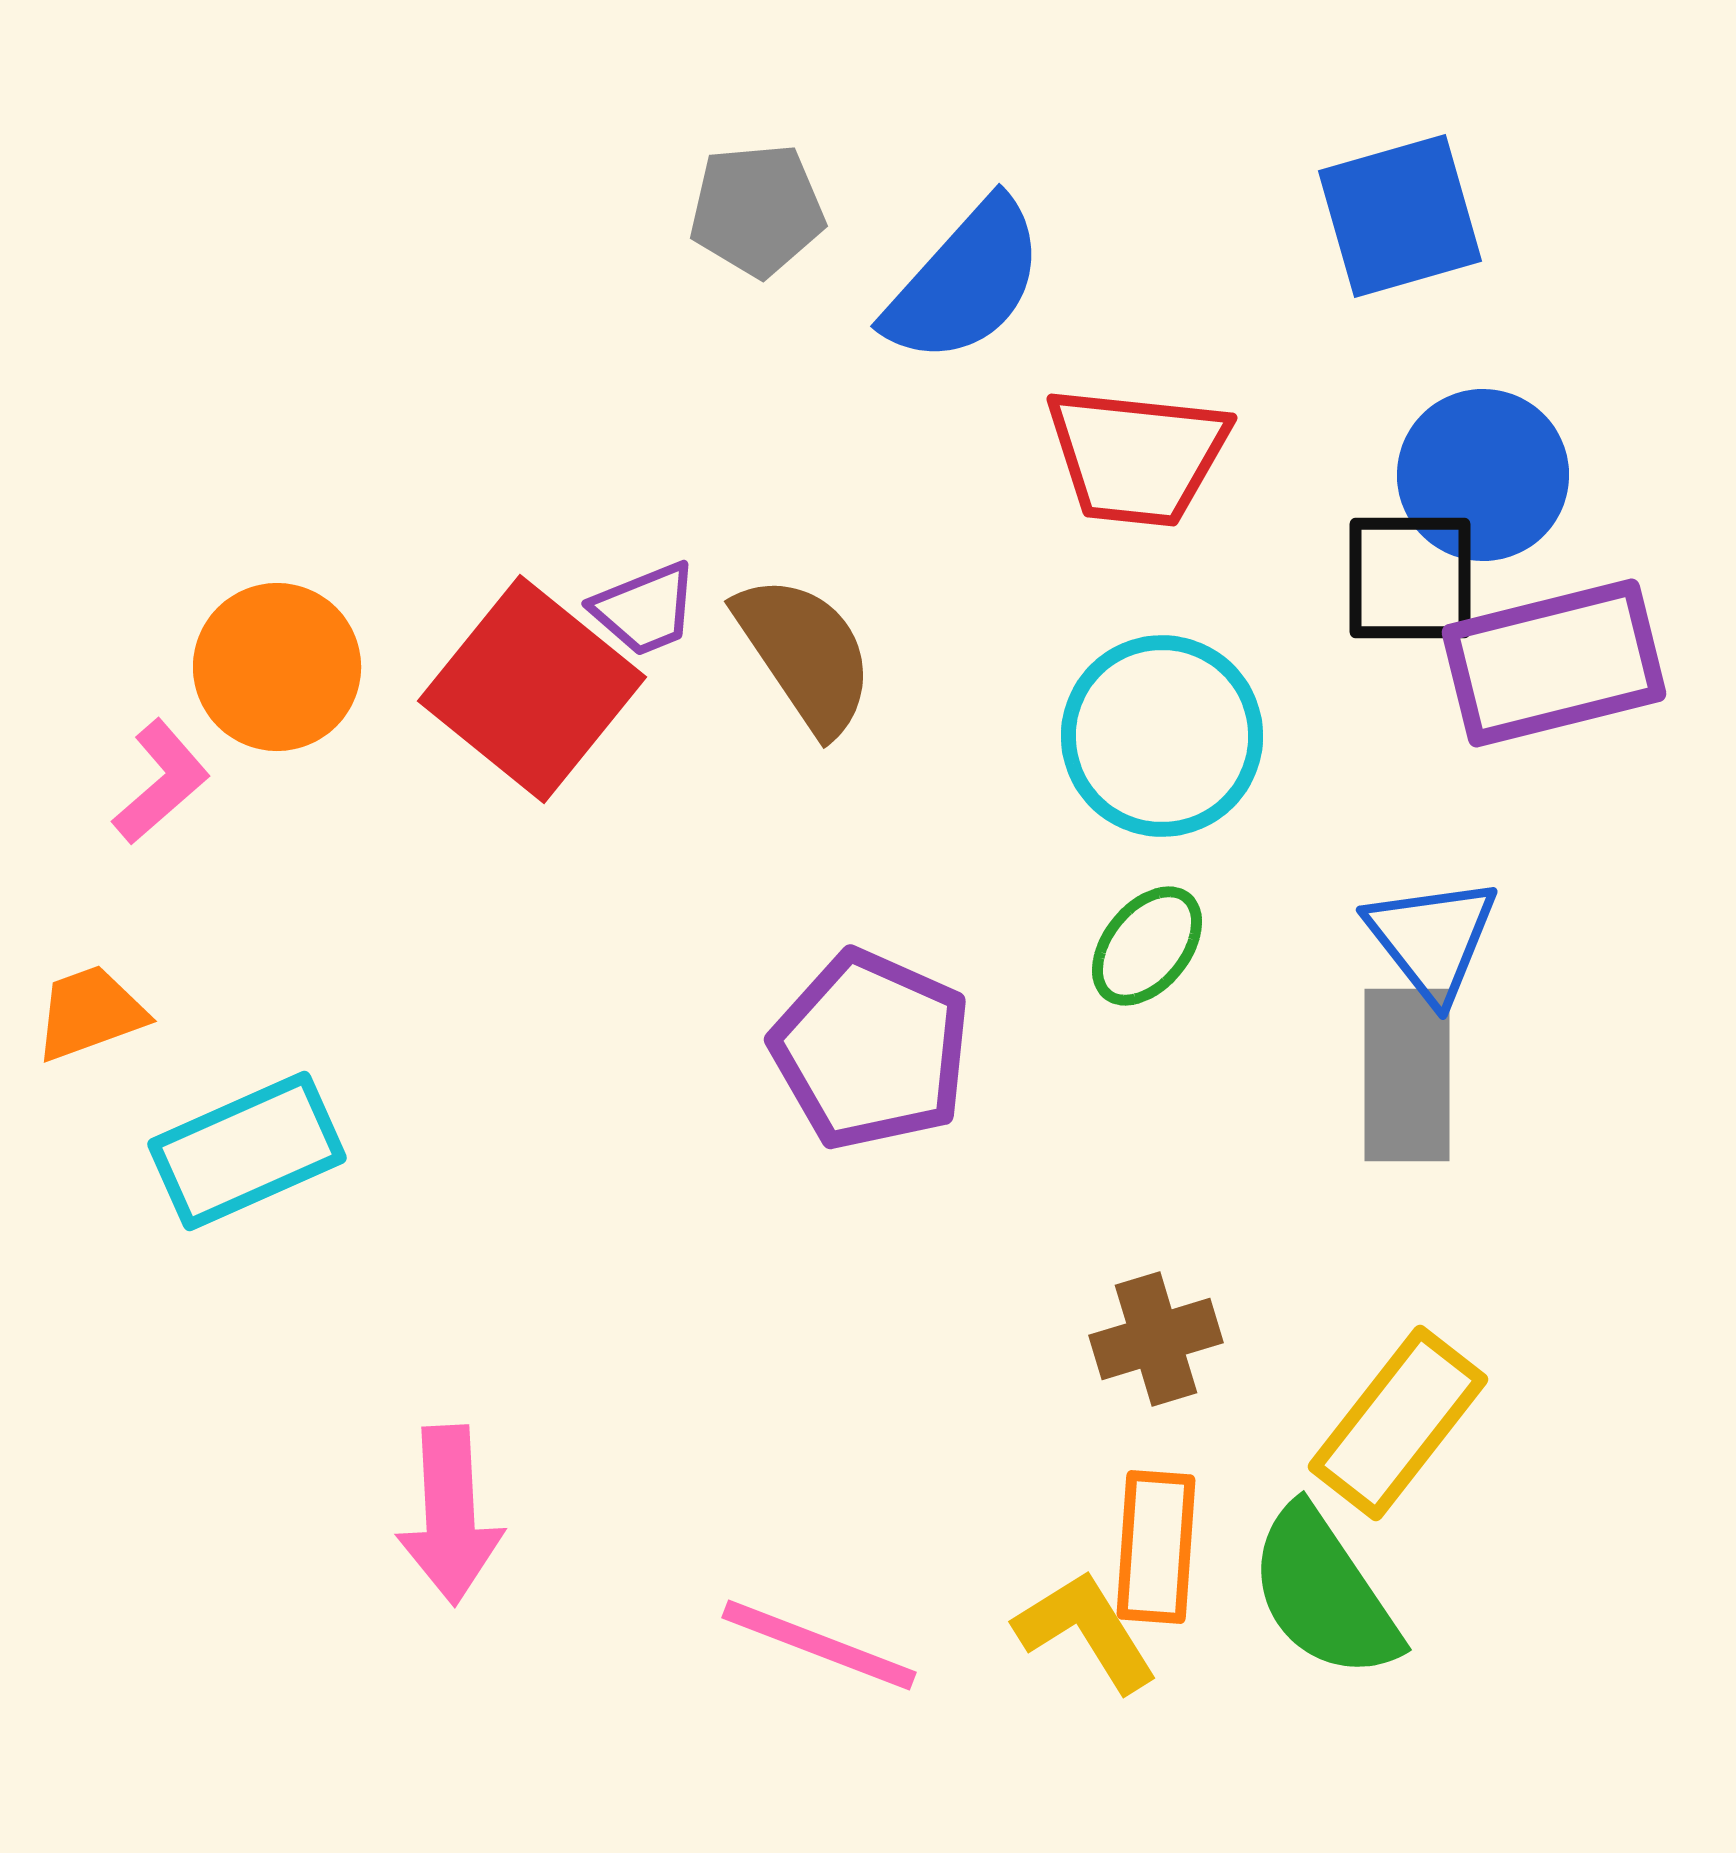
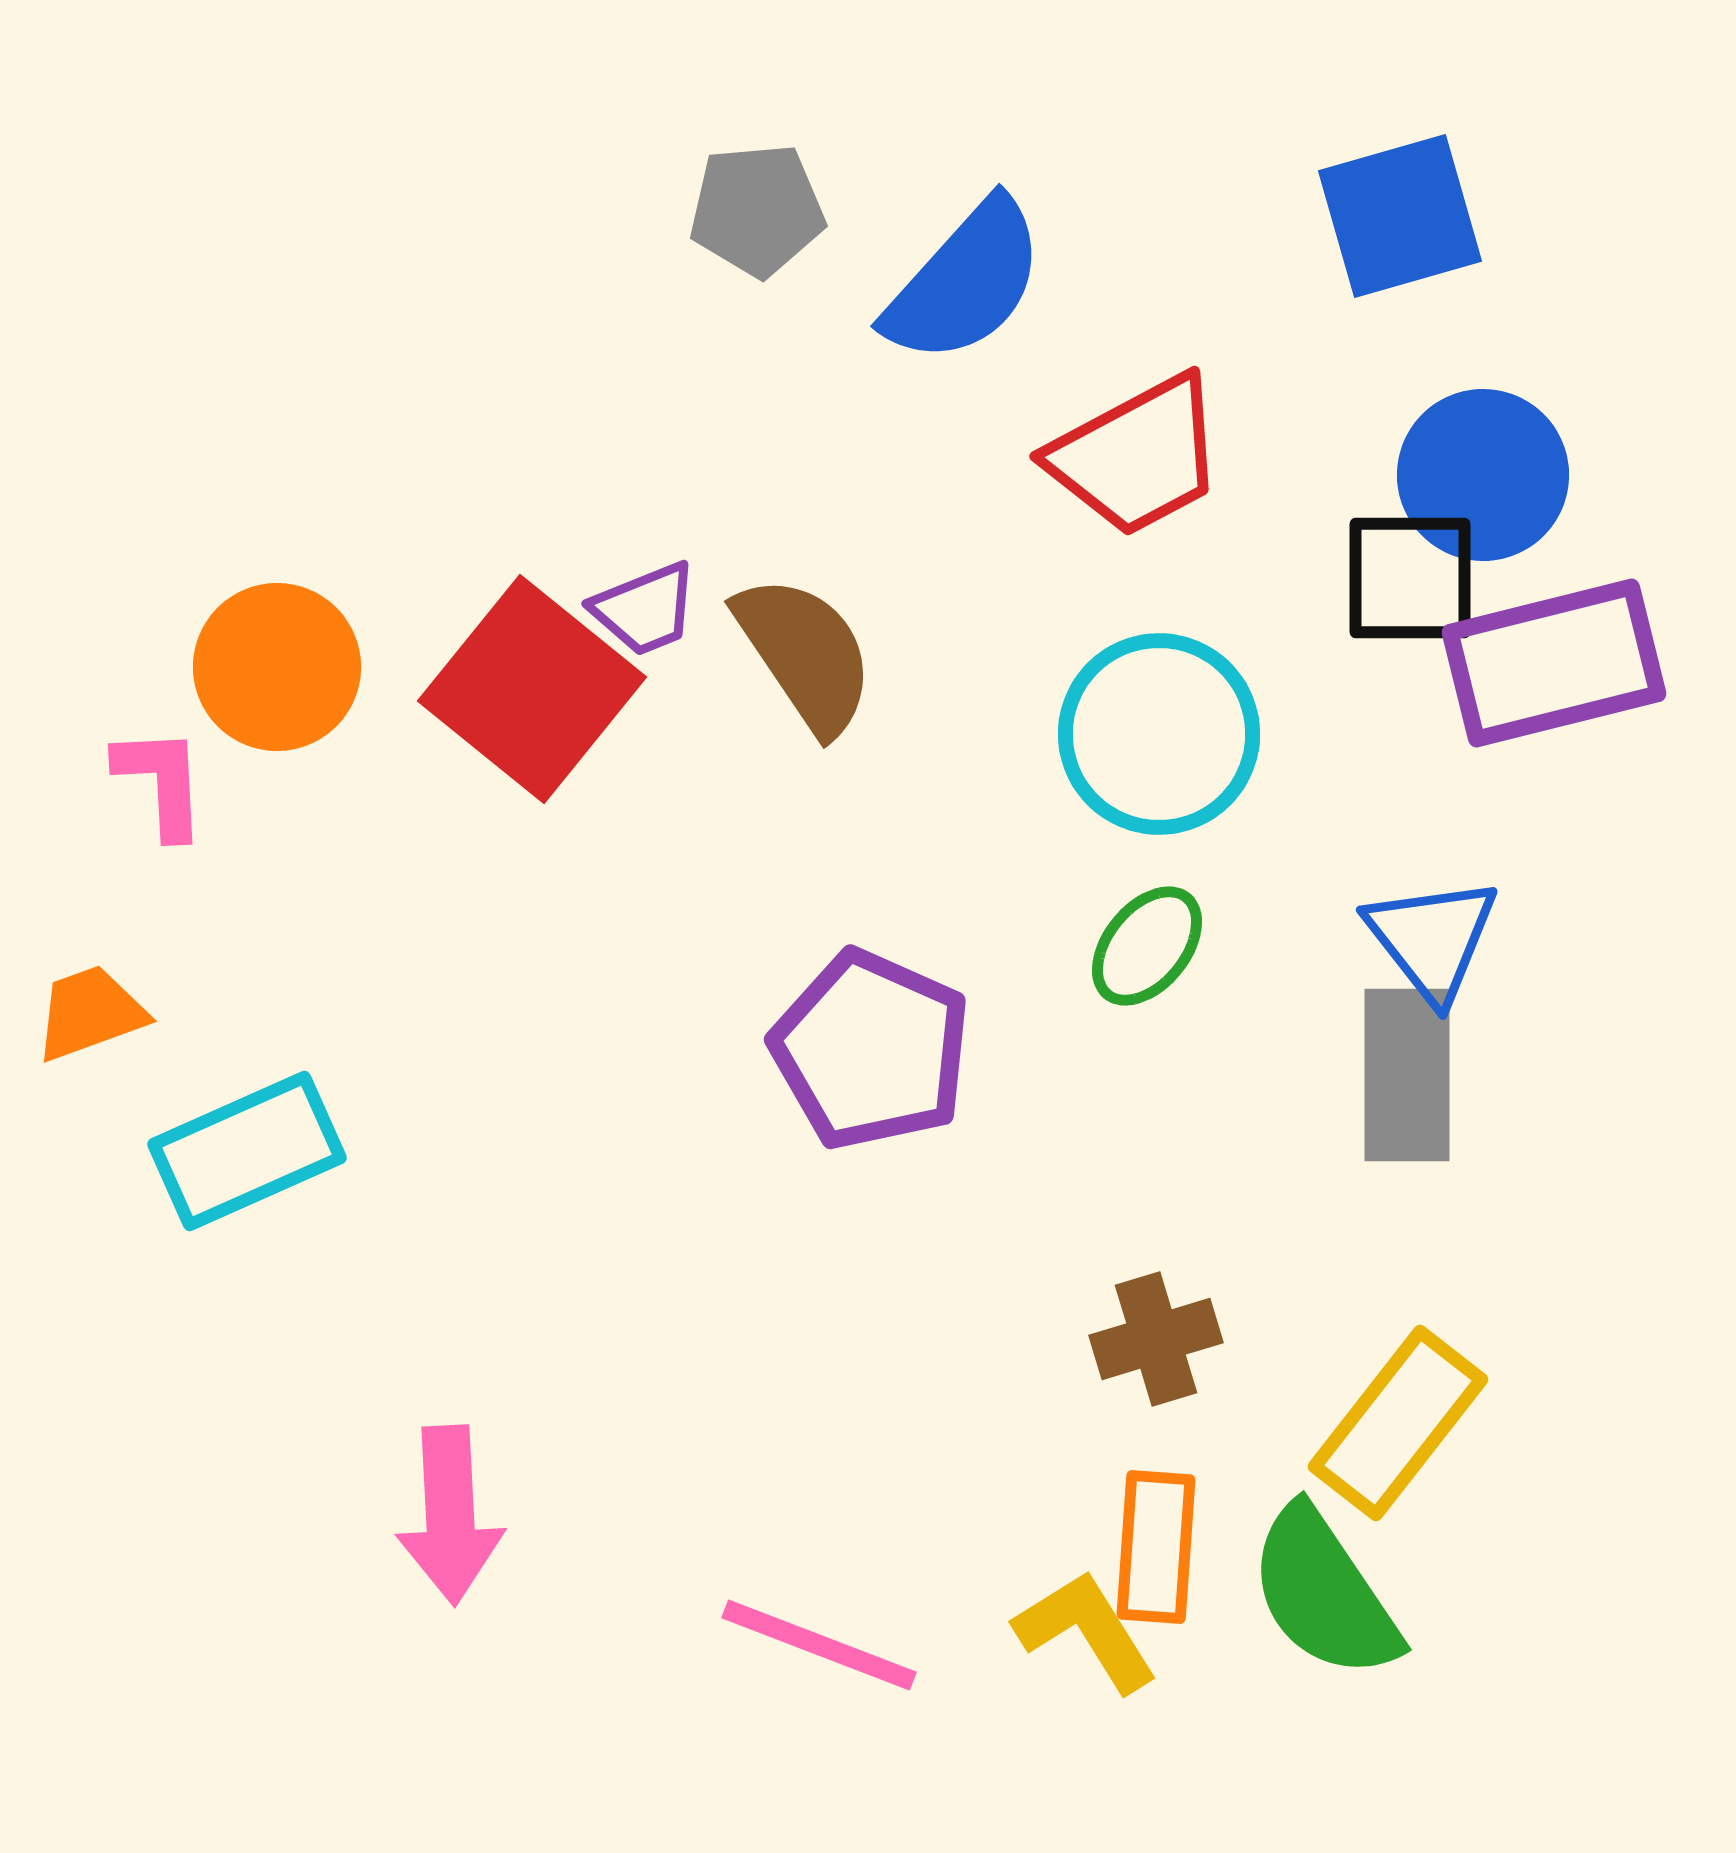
red trapezoid: rotated 34 degrees counterclockwise
cyan circle: moved 3 px left, 2 px up
pink L-shape: rotated 52 degrees counterclockwise
